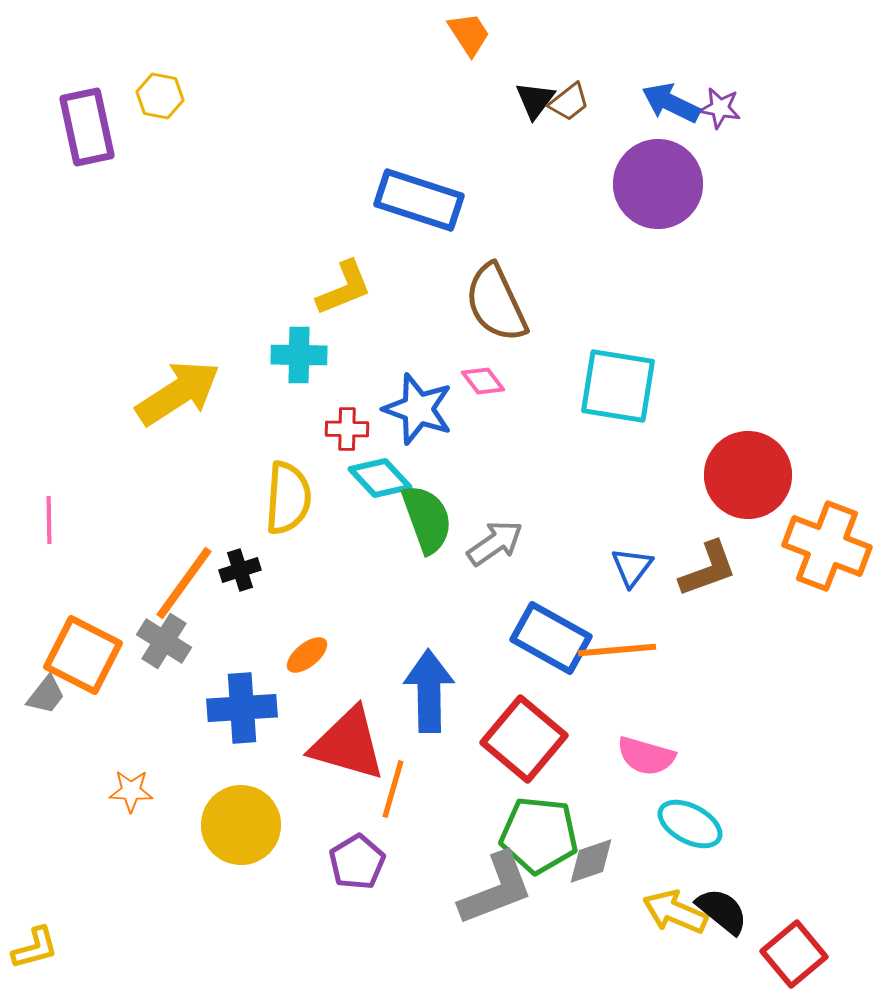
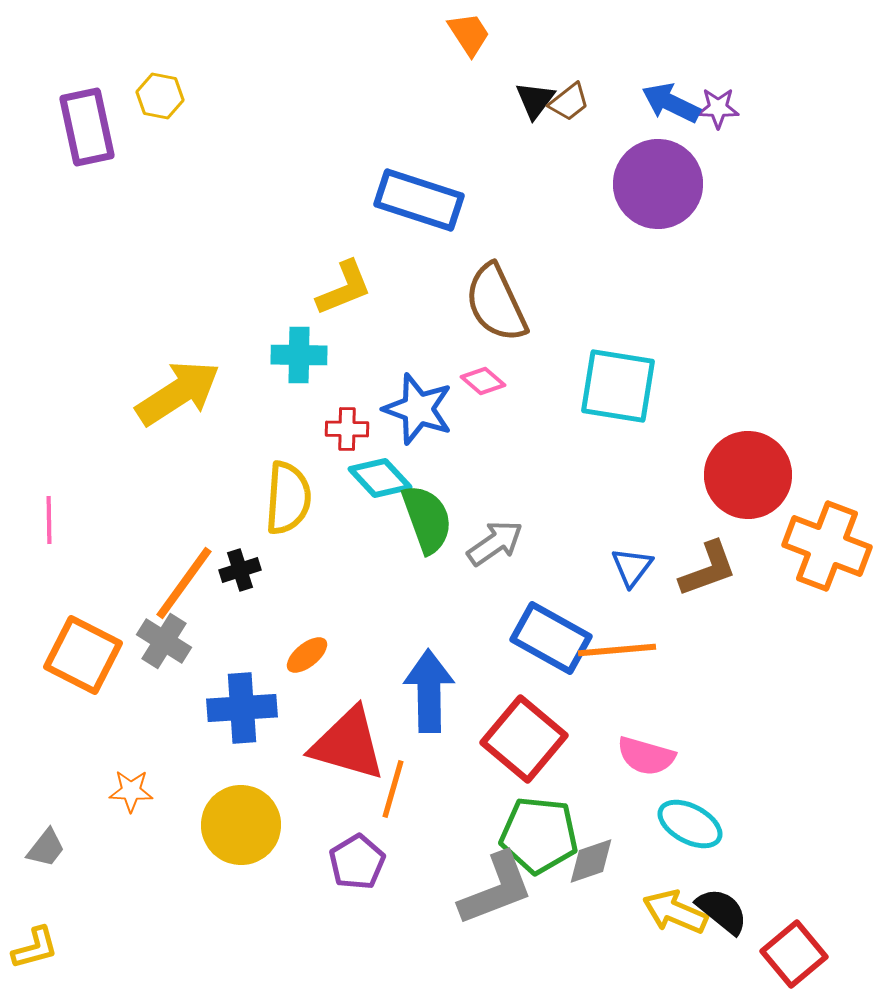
purple star at (720, 108): moved 2 px left; rotated 9 degrees counterclockwise
pink diamond at (483, 381): rotated 12 degrees counterclockwise
gray trapezoid at (46, 695): moved 153 px down
